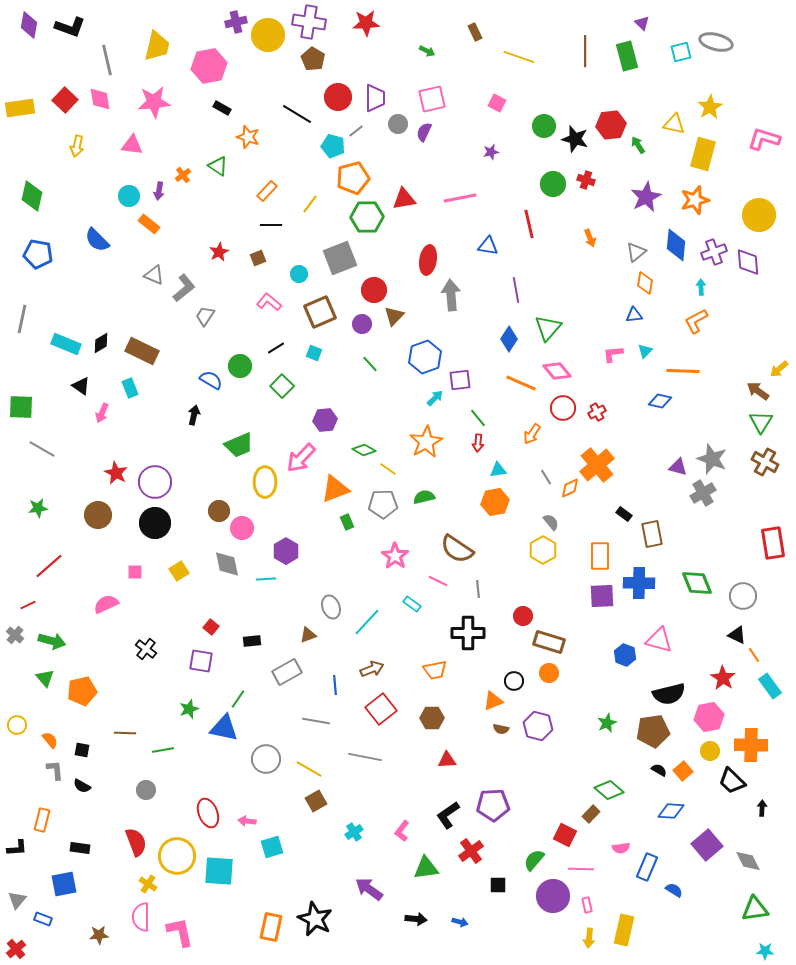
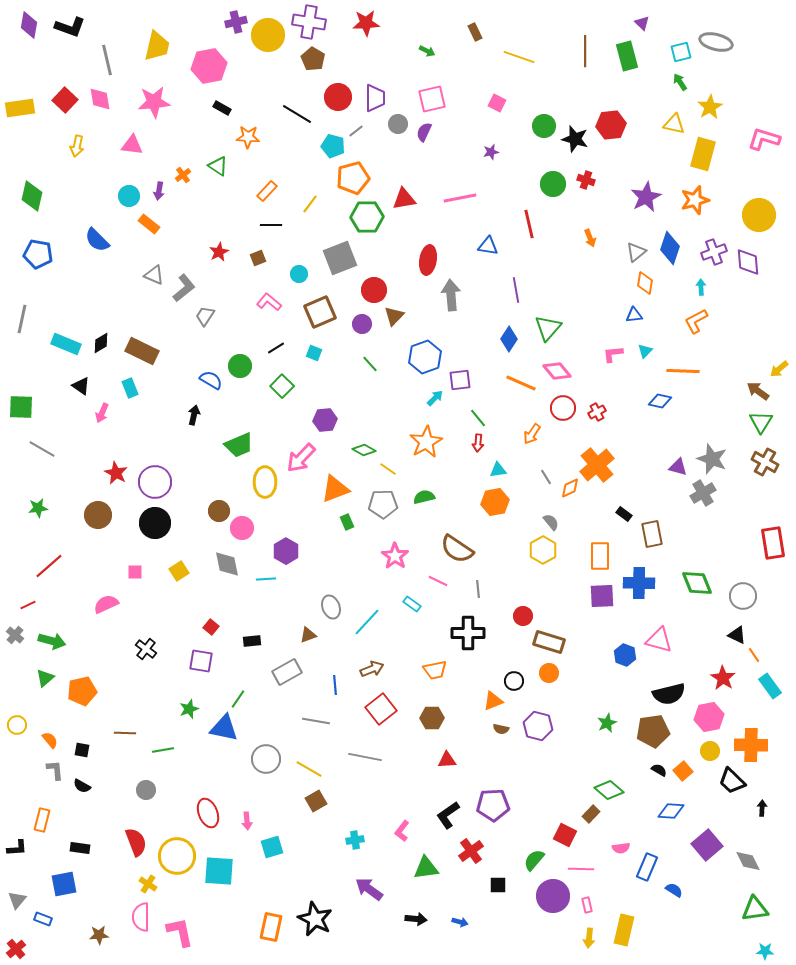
orange star at (248, 137): rotated 15 degrees counterclockwise
green arrow at (638, 145): moved 42 px right, 63 px up
blue diamond at (676, 245): moved 6 px left, 3 px down; rotated 12 degrees clockwise
green triangle at (45, 678): rotated 30 degrees clockwise
pink arrow at (247, 821): rotated 102 degrees counterclockwise
cyan cross at (354, 832): moved 1 px right, 8 px down; rotated 24 degrees clockwise
